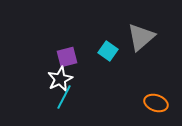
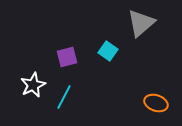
gray triangle: moved 14 px up
white star: moved 27 px left, 6 px down
